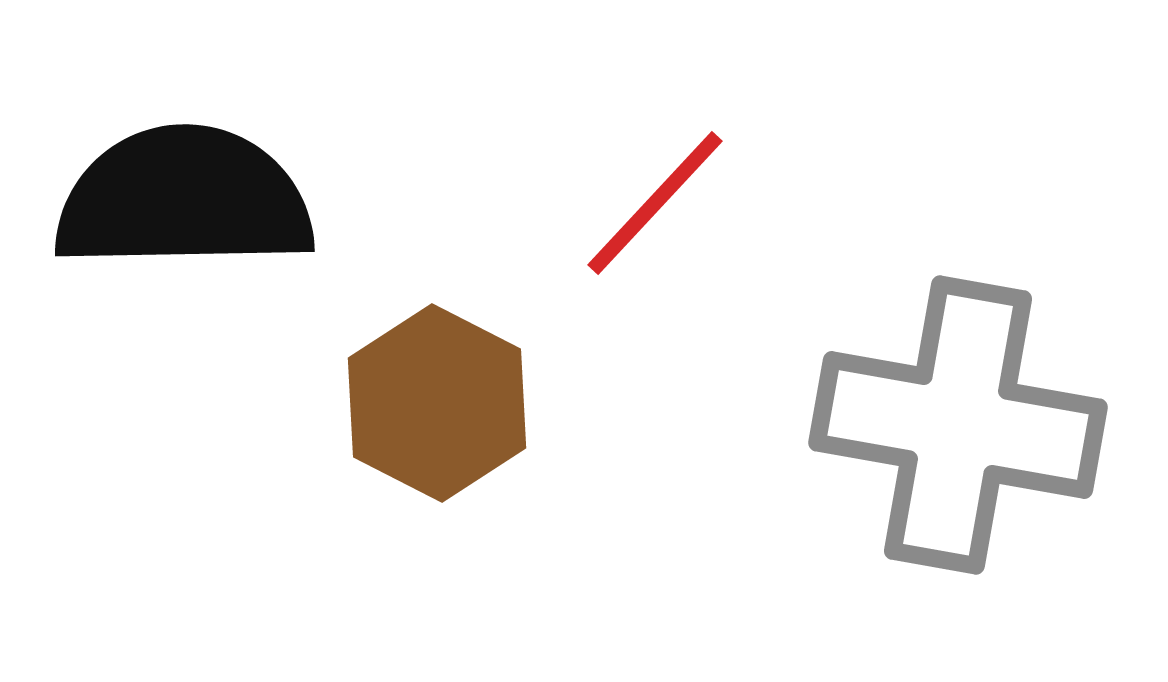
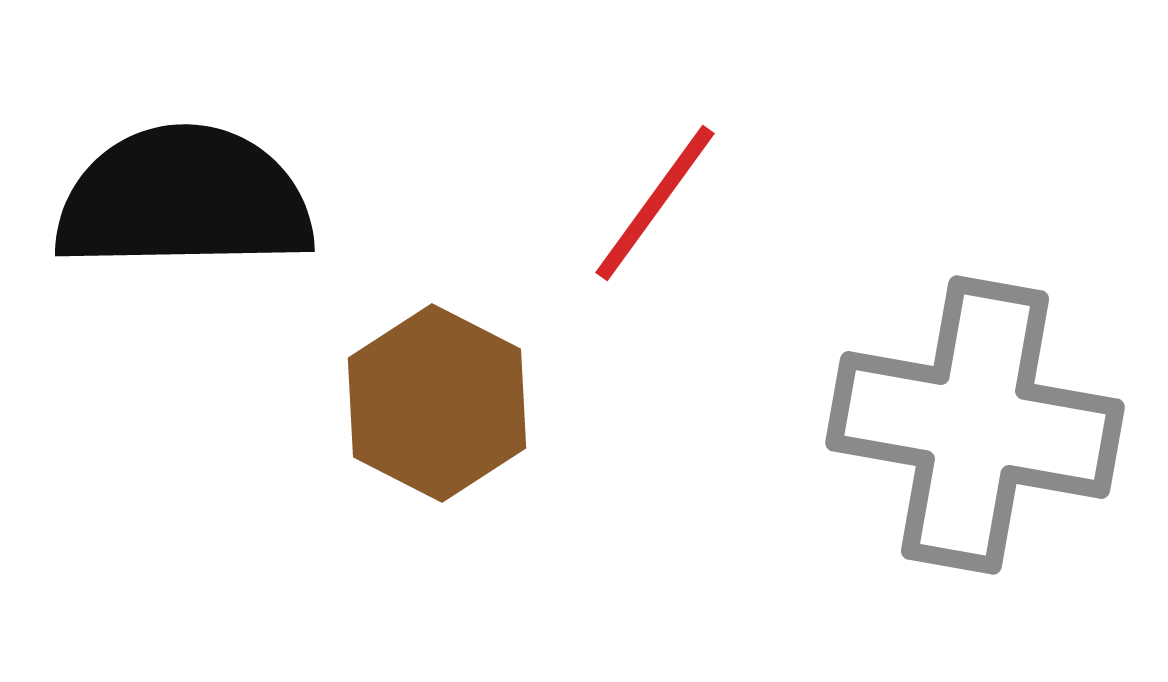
red line: rotated 7 degrees counterclockwise
gray cross: moved 17 px right
